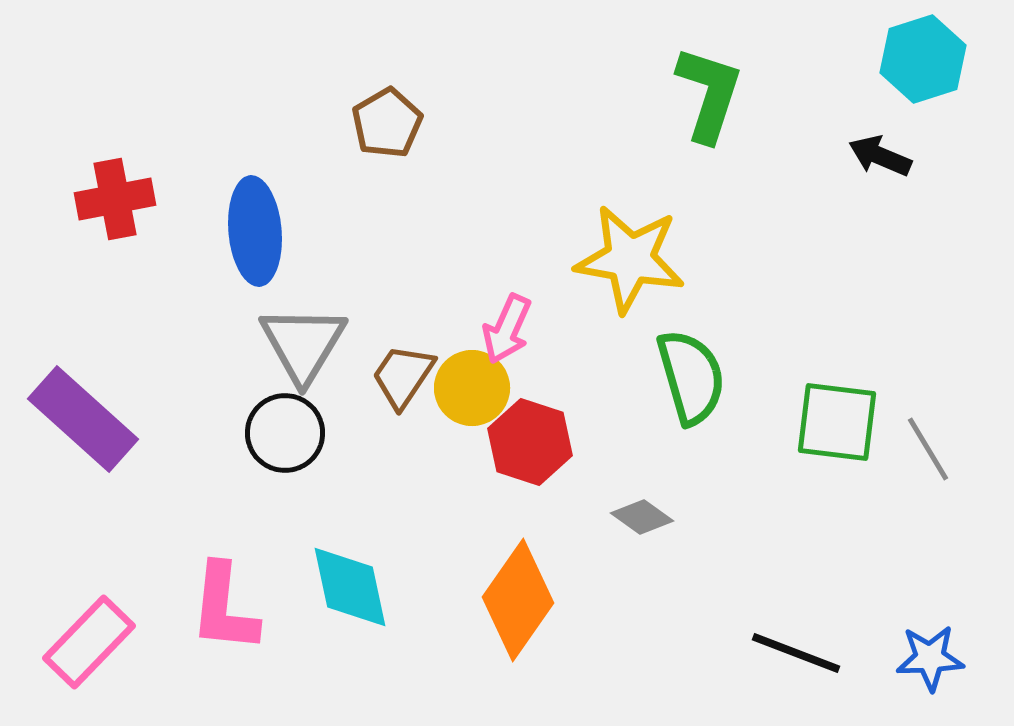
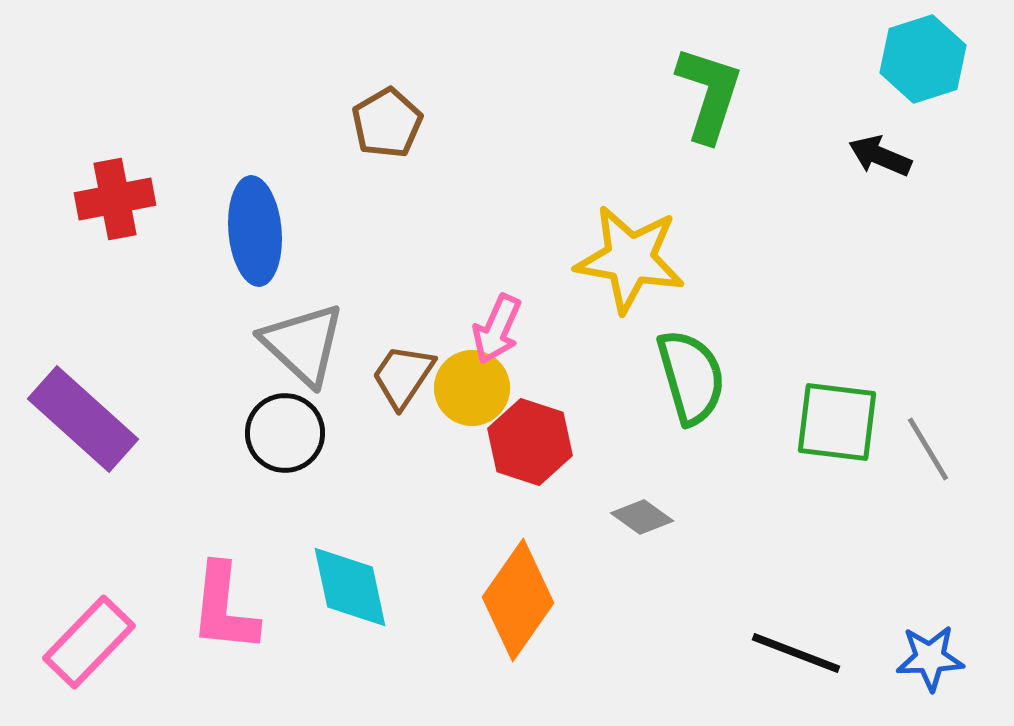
pink arrow: moved 10 px left
gray triangle: rotated 18 degrees counterclockwise
